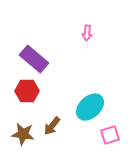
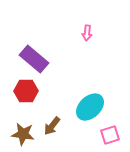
red hexagon: moved 1 px left
